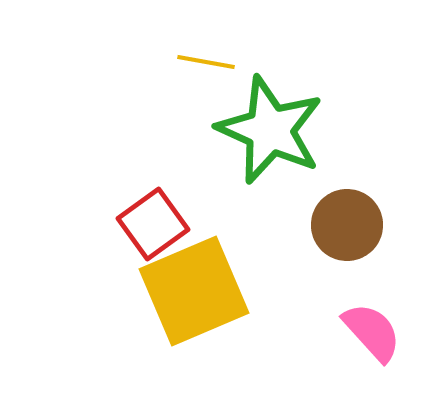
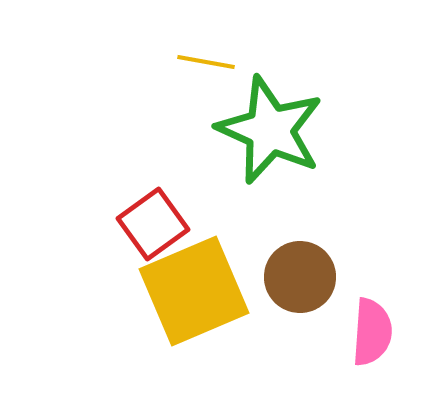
brown circle: moved 47 px left, 52 px down
pink semicircle: rotated 46 degrees clockwise
